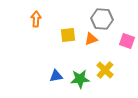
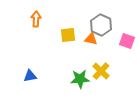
gray hexagon: moved 1 px left, 6 px down; rotated 20 degrees clockwise
orange triangle: rotated 32 degrees clockwise
yellow cross: moved 4 px left, 1 px down
blue triangle: moved 26 px left
